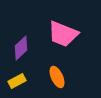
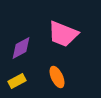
purple diamond: rotated 15 degrees clockwise
